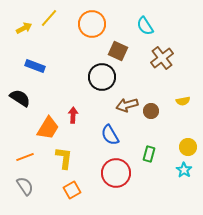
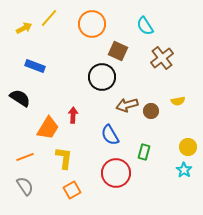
yellow semicircle: moved 5 px left
green rectangle: moved 5 px left, 2 px up
